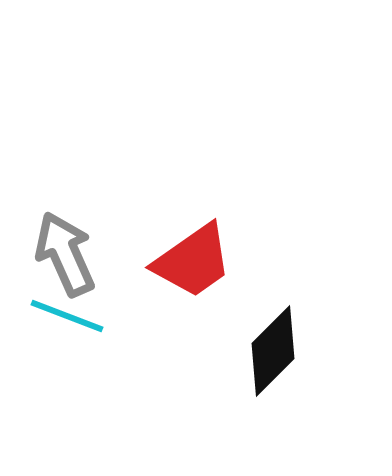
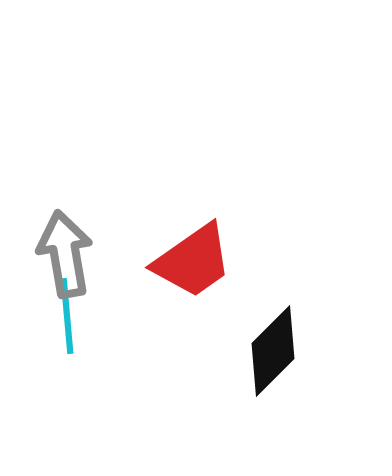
gray arrow: rotated 14 degrees clockwise
cyan line: rotated 64 degrees clockwise
